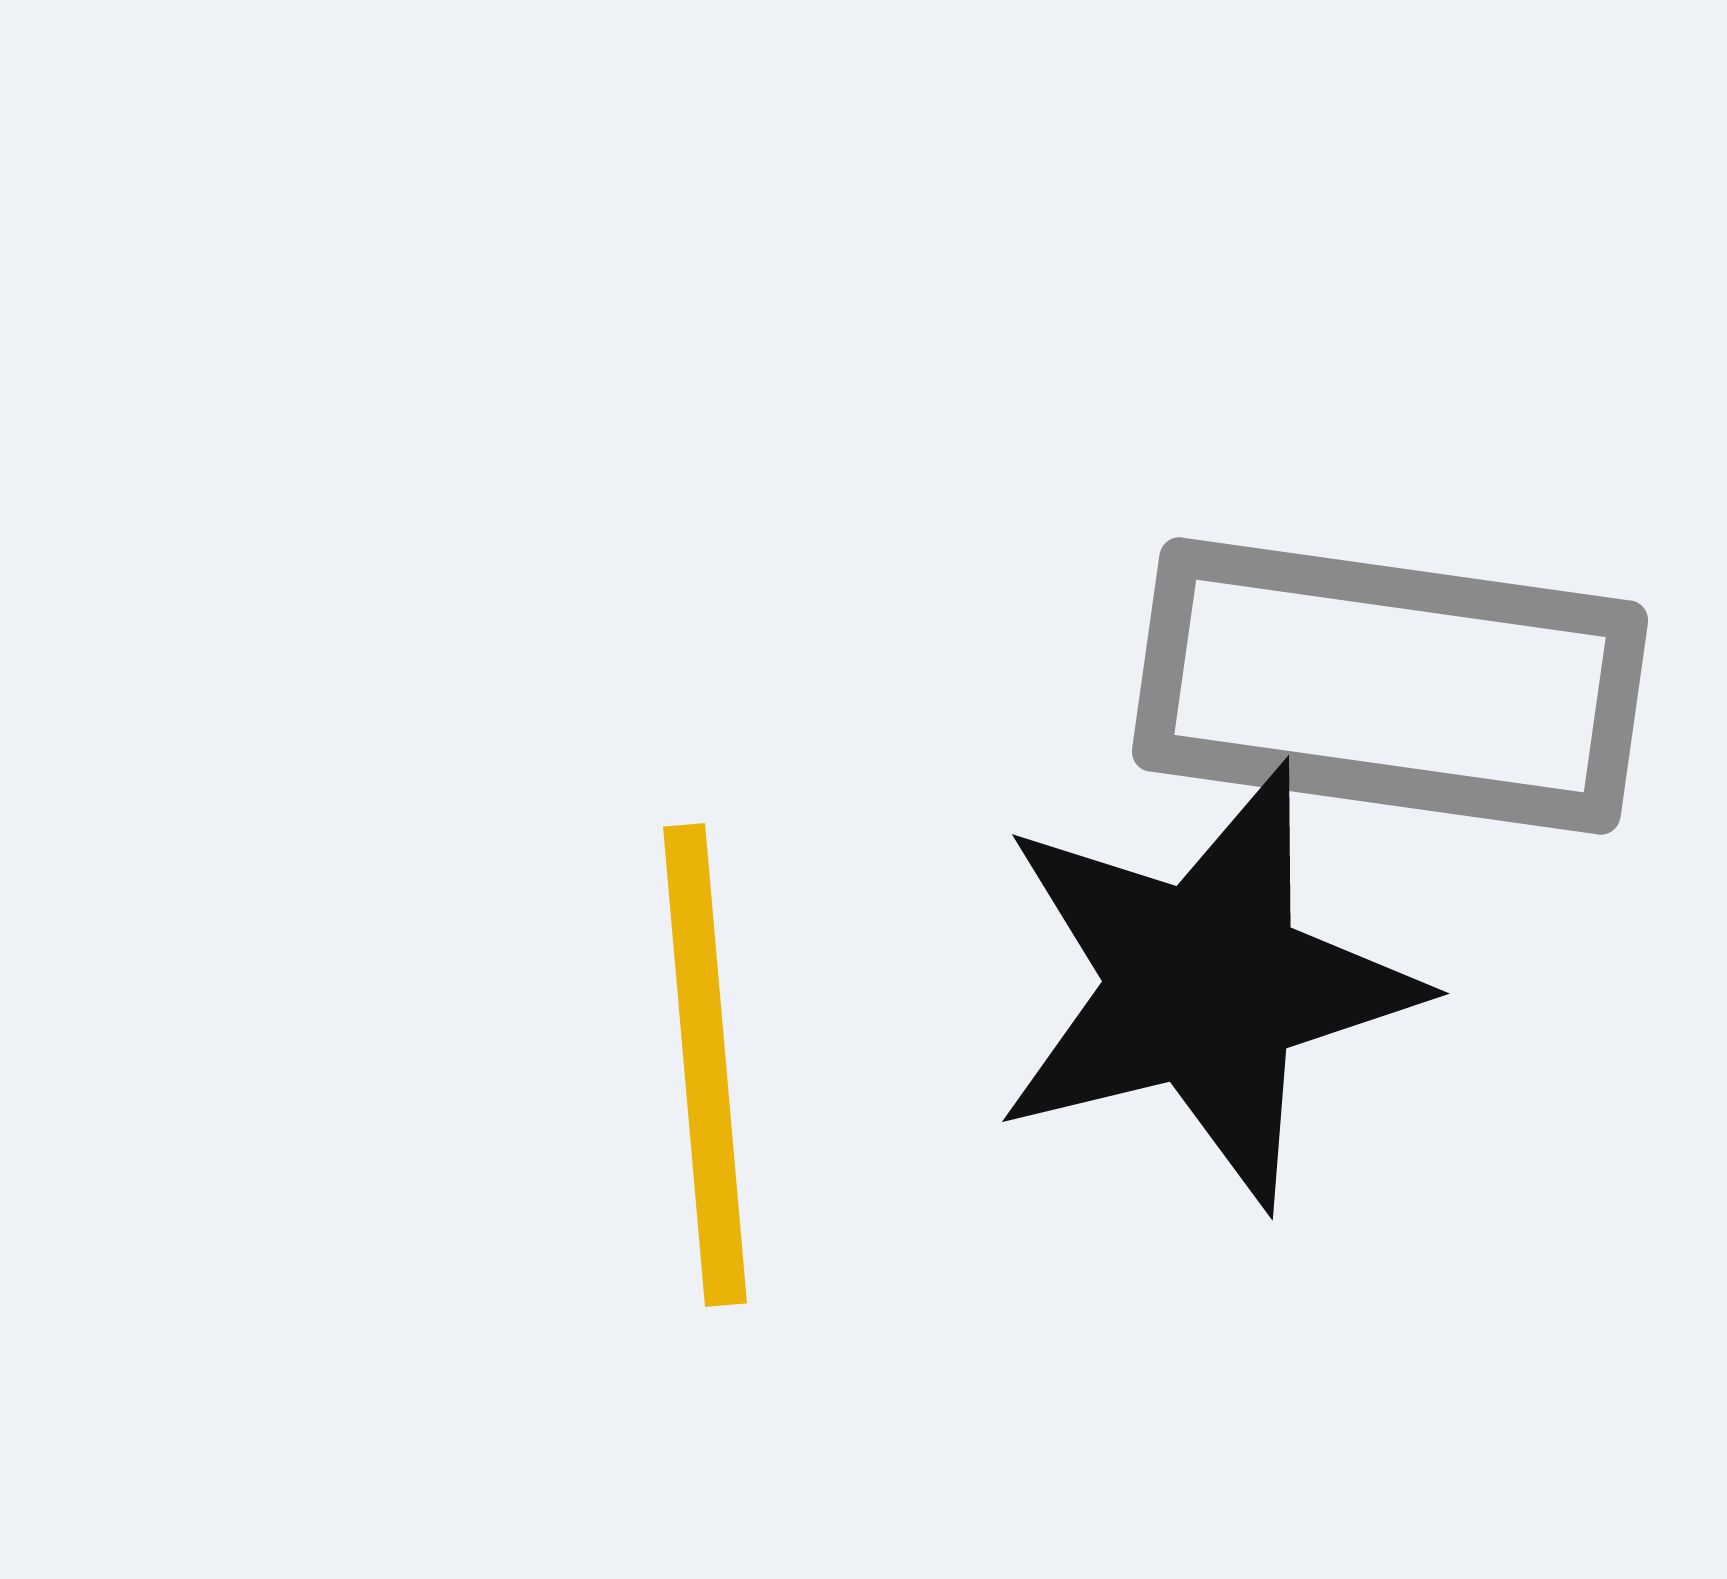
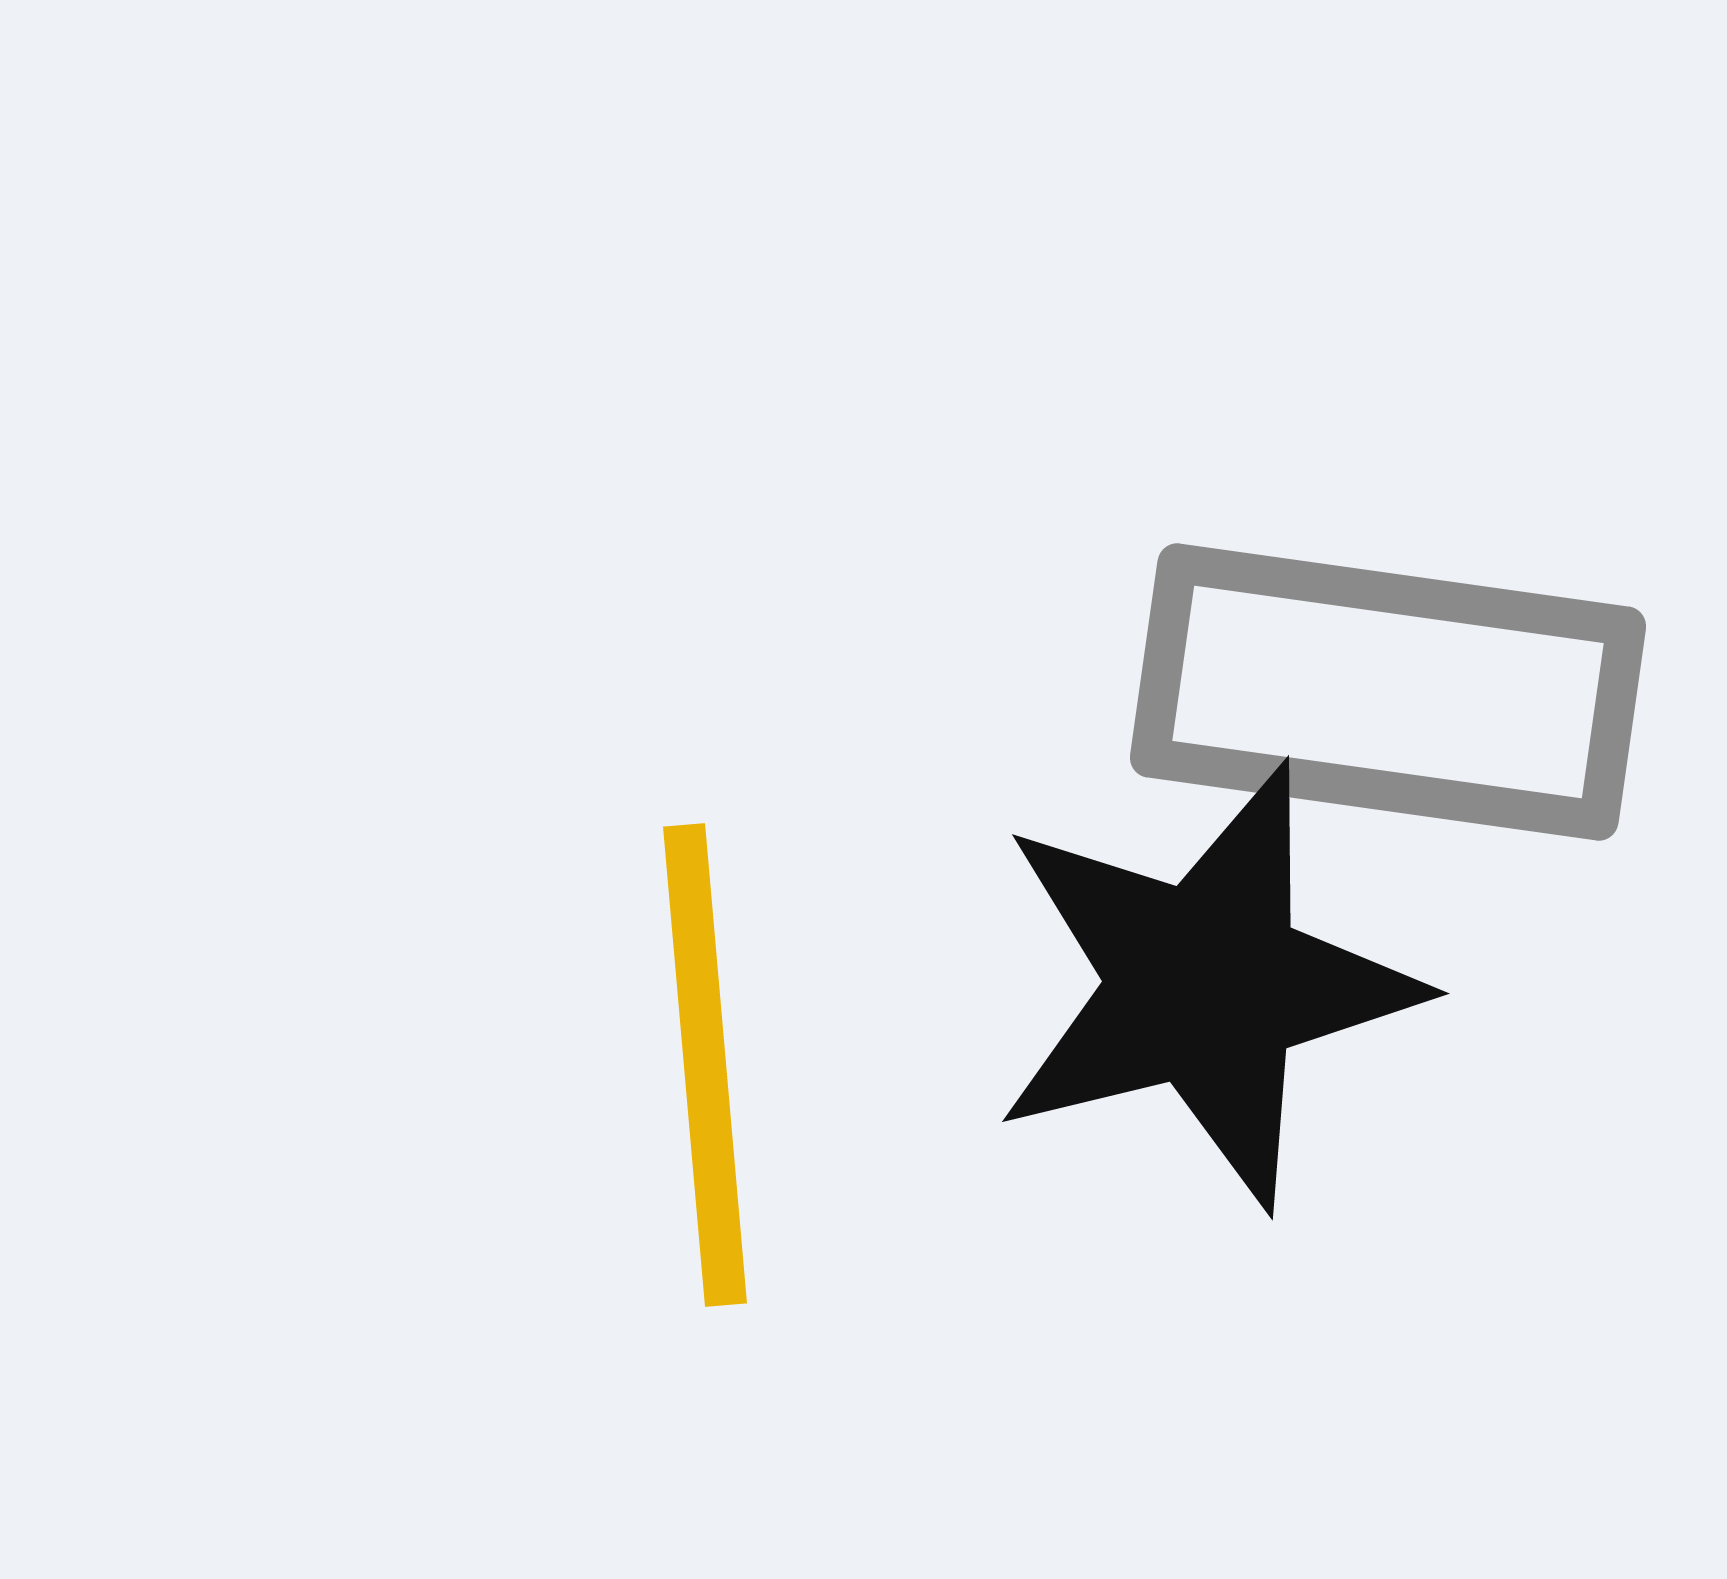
gray rectangle: moved 2 px left, 6 px down
